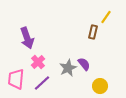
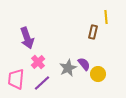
yellow line: rotated 40 degrees counterclockwise
yellow circle: moved 2 px left, 12 px up
